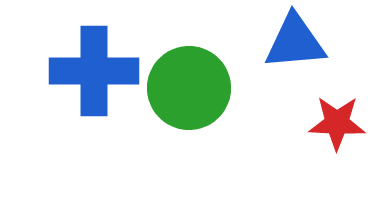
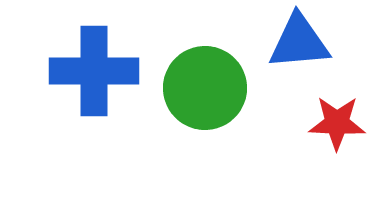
blue triangle: moved 4 px right
green circle: moved 16 px right
